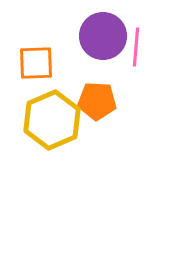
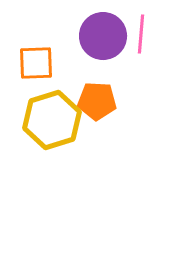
pink line: moved 5 px right, 13 px up
yellow hexagon: rotated 6 degrees clockwise
